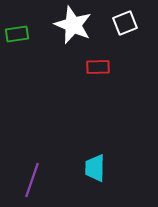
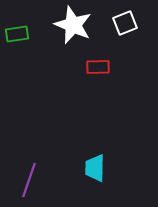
purple line: moved 3 px left
